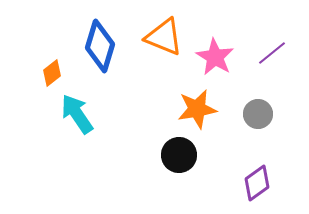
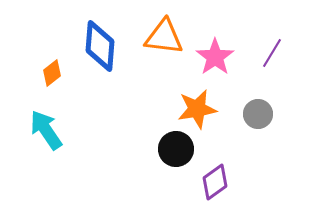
orange triangle: rotated 15 degrees counterclockwise
blue diamond: rotated 12 degrees counterclockwise
purple line: rotated 20 degrees counterclockwise
pink star: rotated 6 degrees clockwise
cyan arrow: moved 31 px left, 16 px down
black circle: moved 3 px left, 6 px up
purple diamond: moved 42 px left, 1 px up
